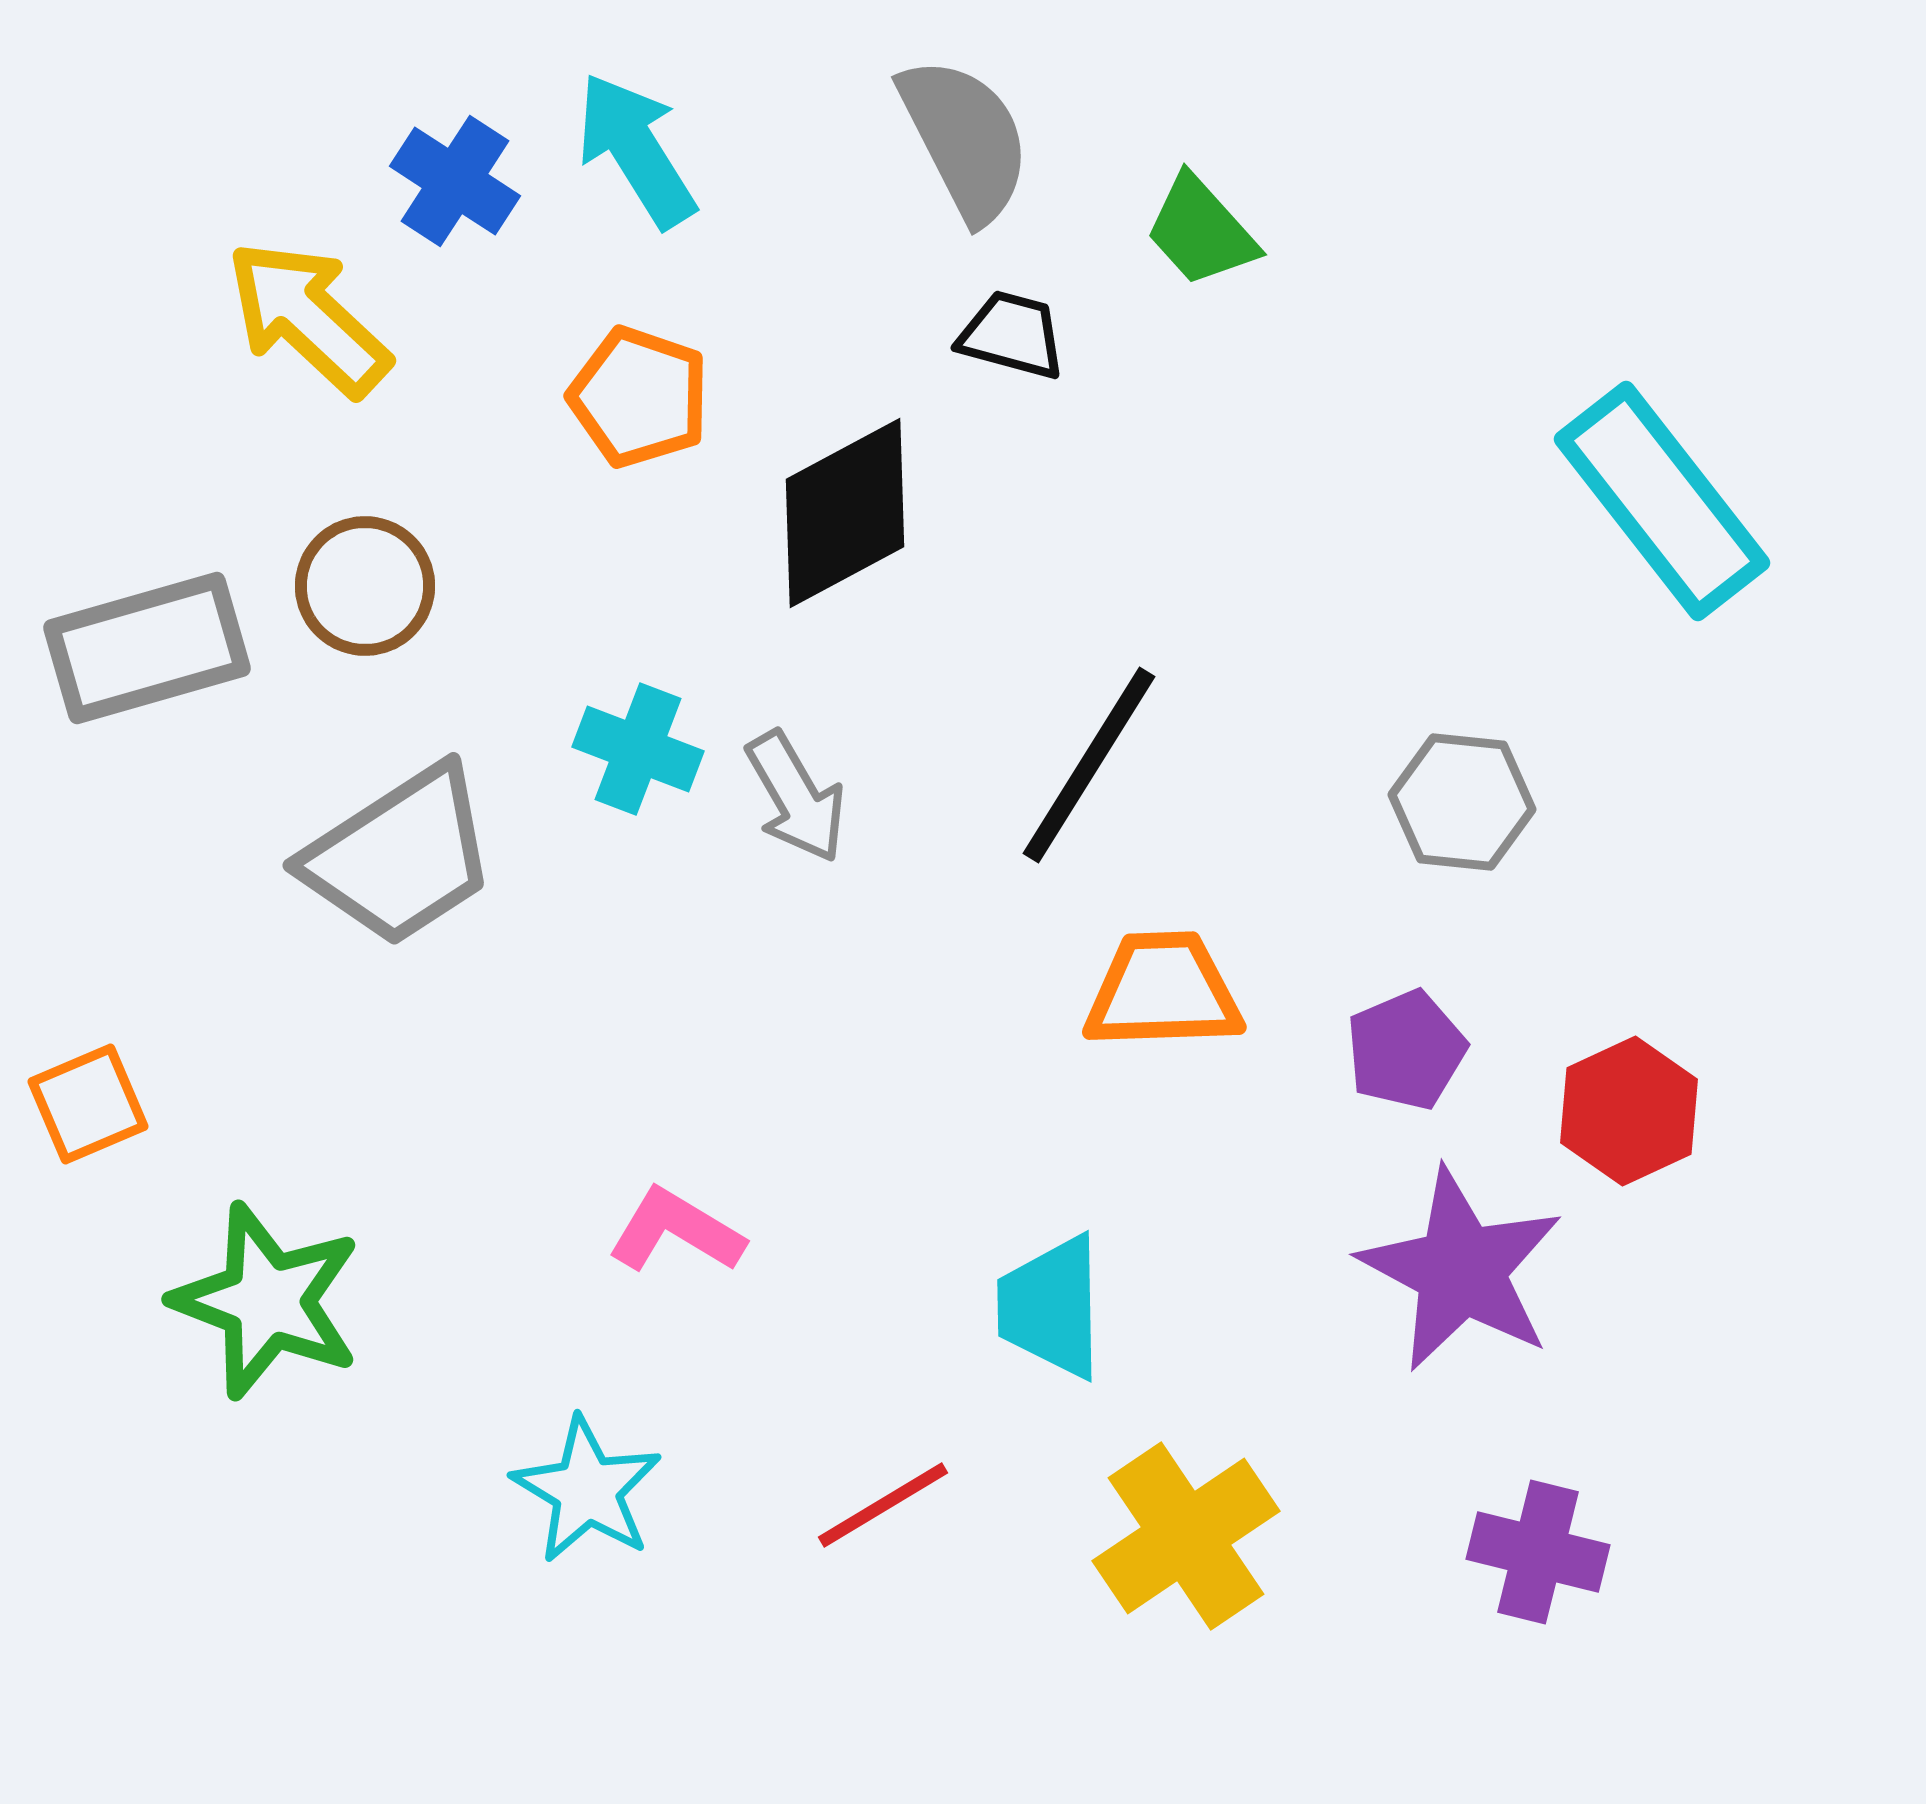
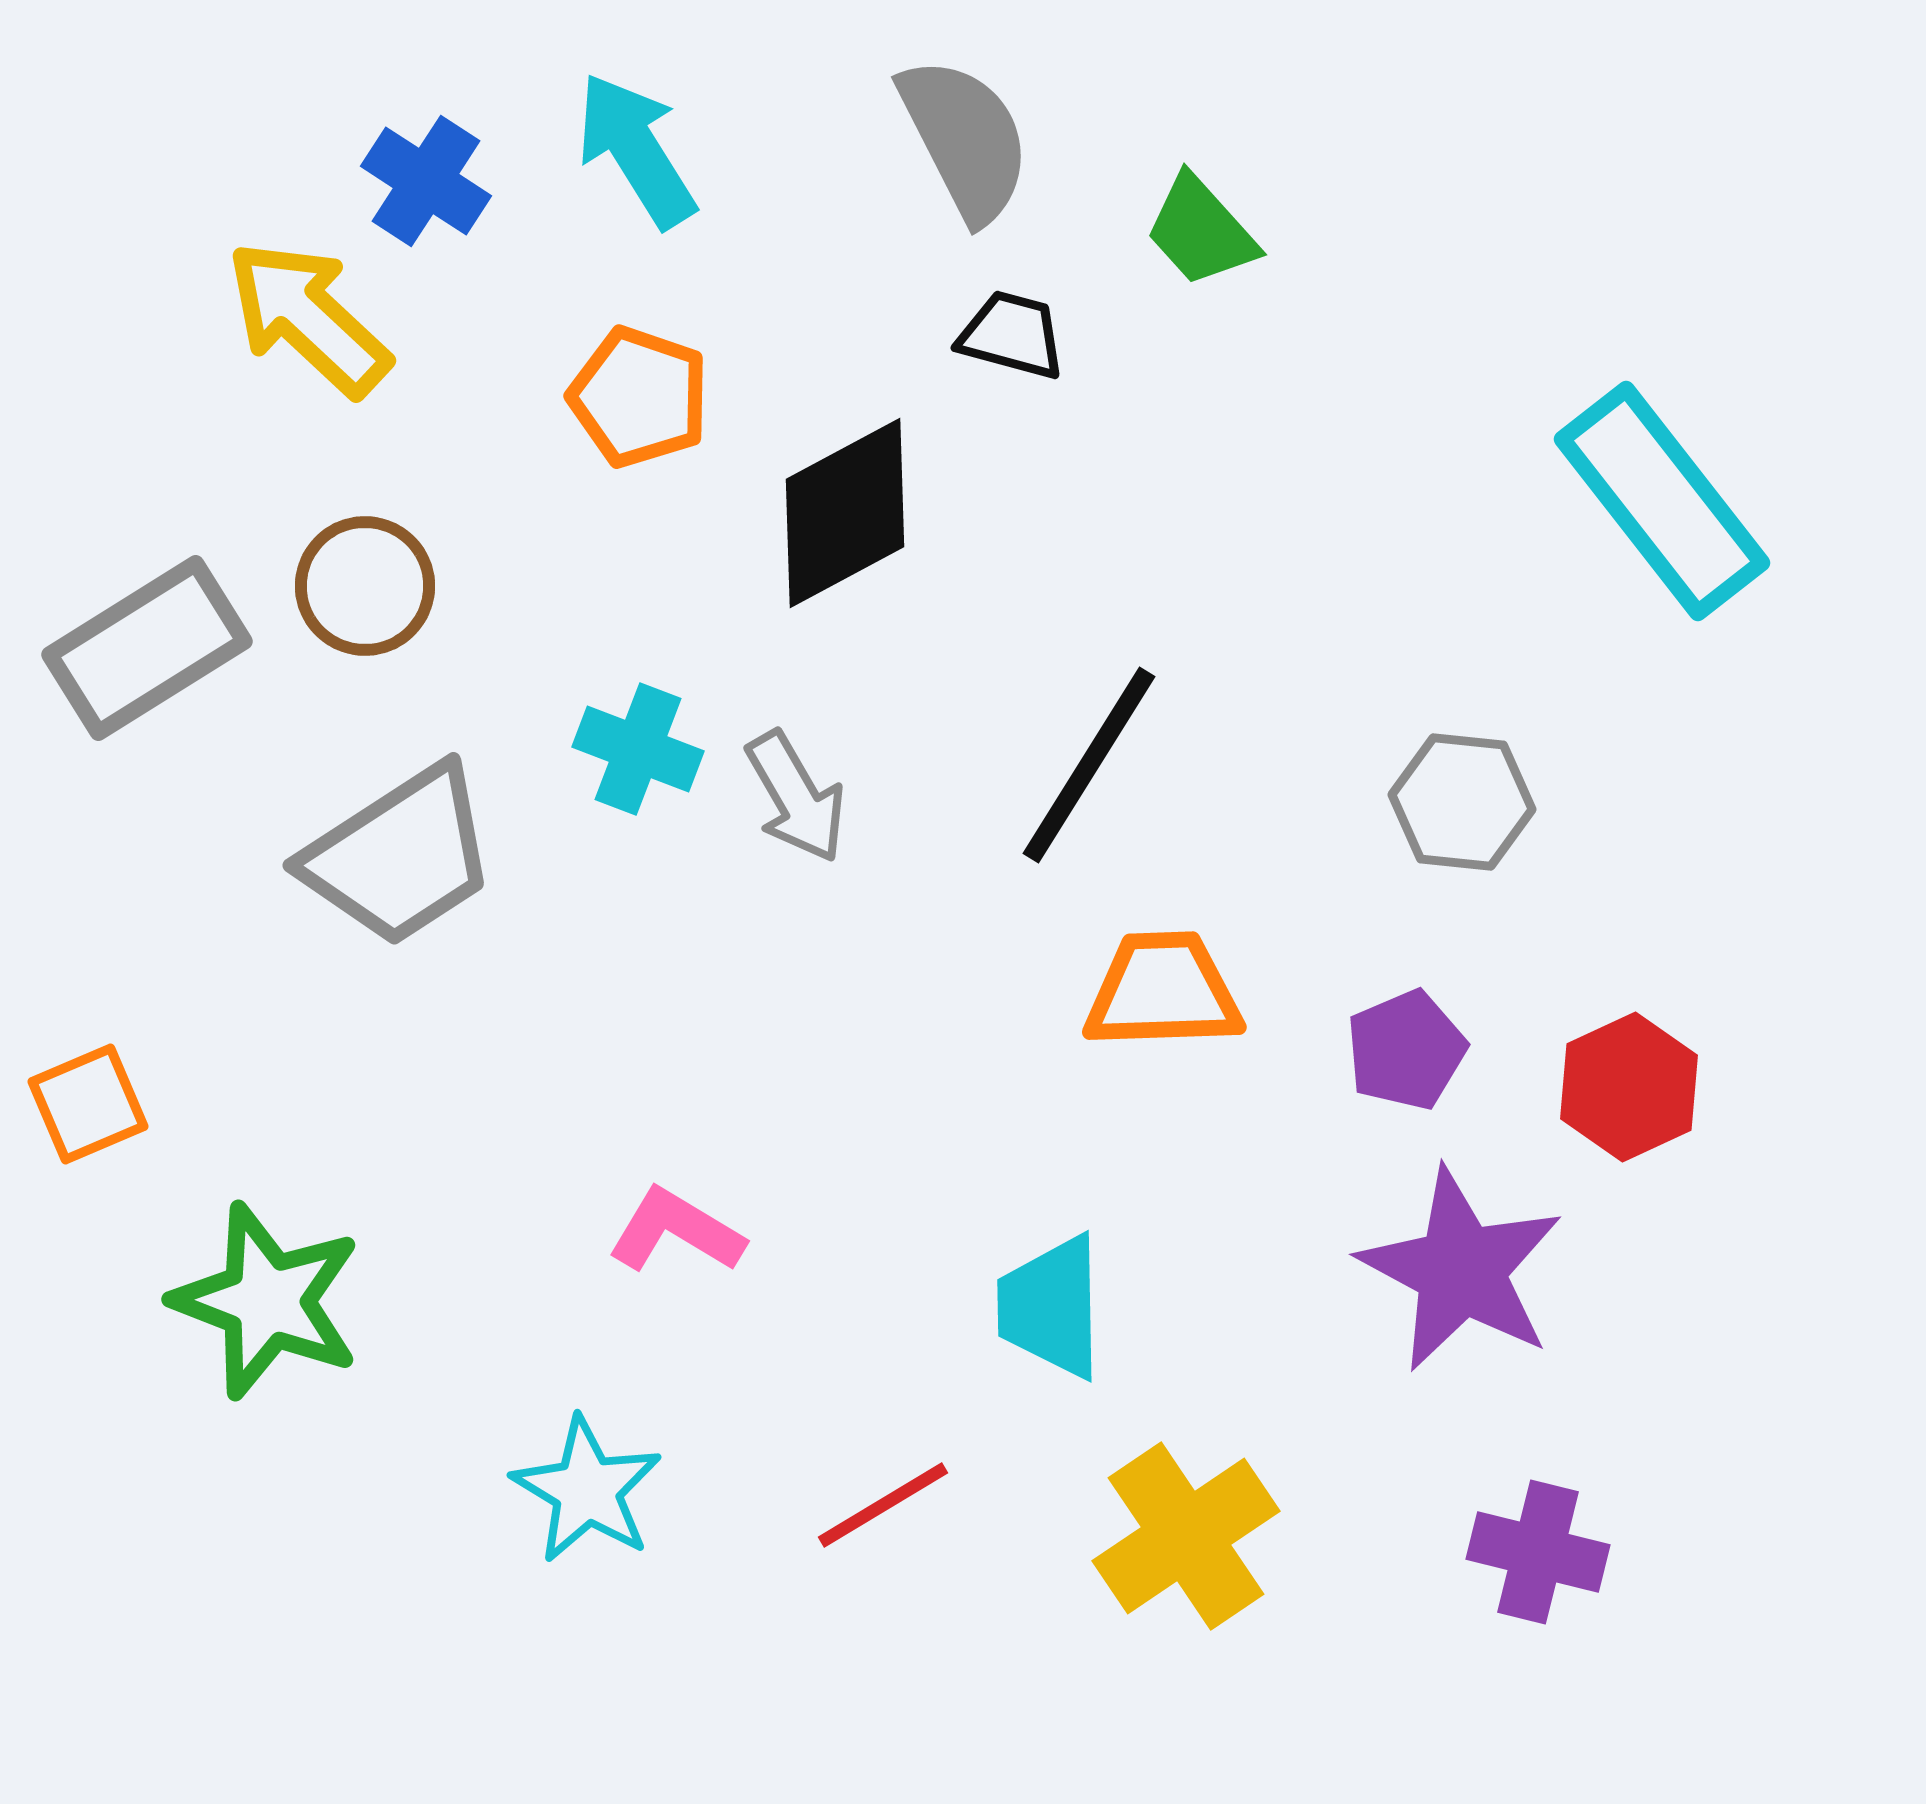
blue cross: moved 29 px left
gray rectangle: rotated 16 degrees counterclockwise
red hexagon: moved 24 px up
